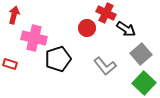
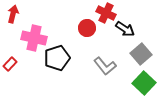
red arrow: moved 1 px left, 1 px up
black arrow: moved 1 px left
black pentagon: moved 1 px left, 1 px up
red rectangle: rotated 64 degrees counterclockwise
